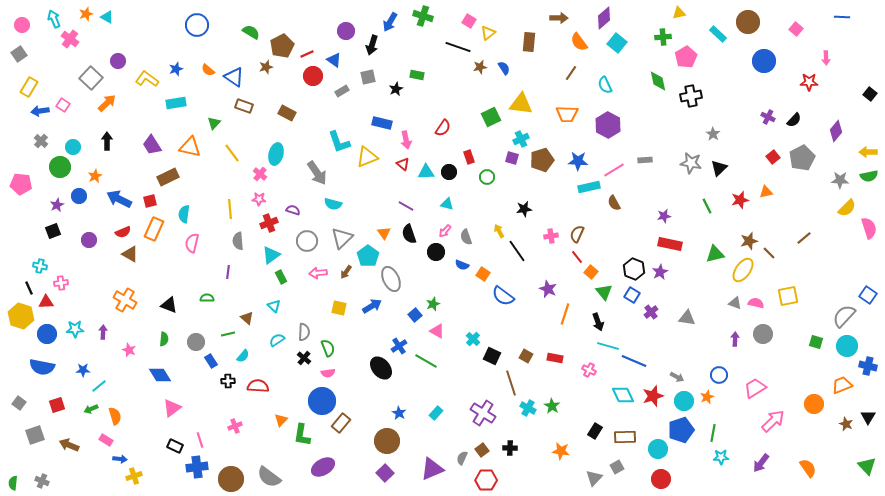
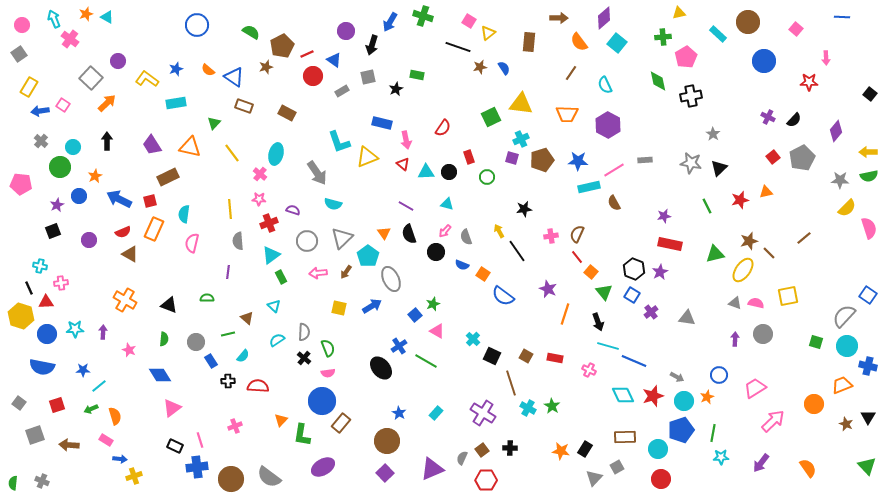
black rectangle at (595, 431): moved 10 px left, 18 px down
brown arrow at (69, 445): rotated 18 degrees counterclockwise
